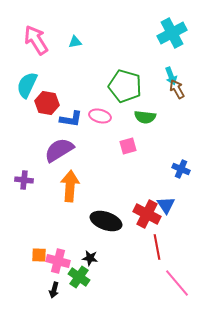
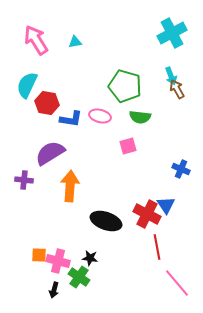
green semicircle: moved 5 px left
purple semicircle: moved 9 px left, 3 px down
